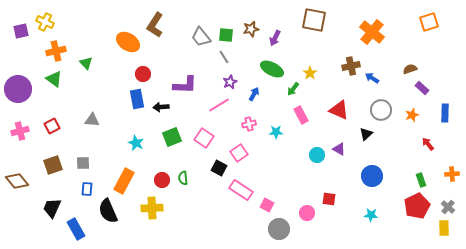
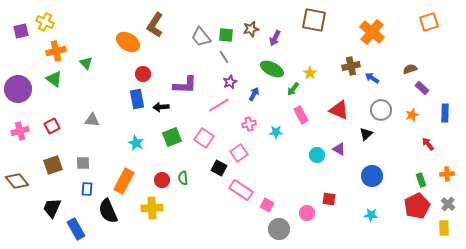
orange cross at (452, 174): moved 5 px left
gray cross at (448, 207): moved 3 px up
